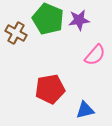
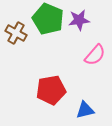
red pentagon: moved 1 px right, 1 px down
